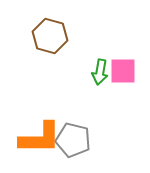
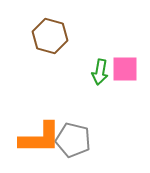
pink square: moved 2 px right, 2 px up
